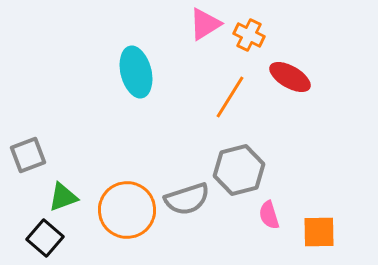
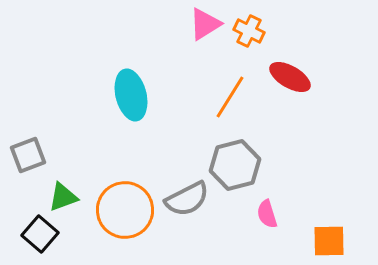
orange cross: moved 4 px up
cyan ellipse: moved 5 px left, 23 px down
gray hexagon: moved 4 px left, 5 px up
gray semicircle: rotated 9 degrees counterclockwise
orange circle: moved 2 px left
pink semicircle: moved 2 px left, 1 px up
orange square: moved 10 px right, 9 px down
black square: moved 5 px left, 4 px up
